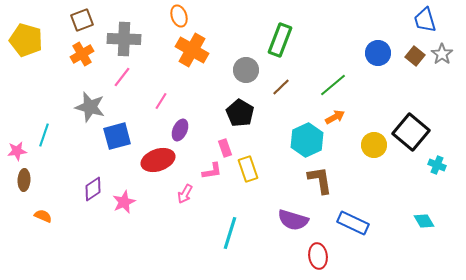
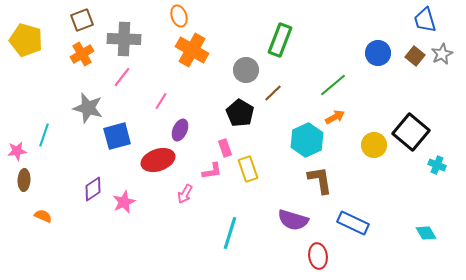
gray star at (442, 54): rotated 10 degrees clockwise
brown line at (281, 87): moved 8 px left, 6 px down
gray star at (90, 107): moved 2 px left, 1 px down
cyan diamond at (424, 221): moved 2 px right, 12 px down
